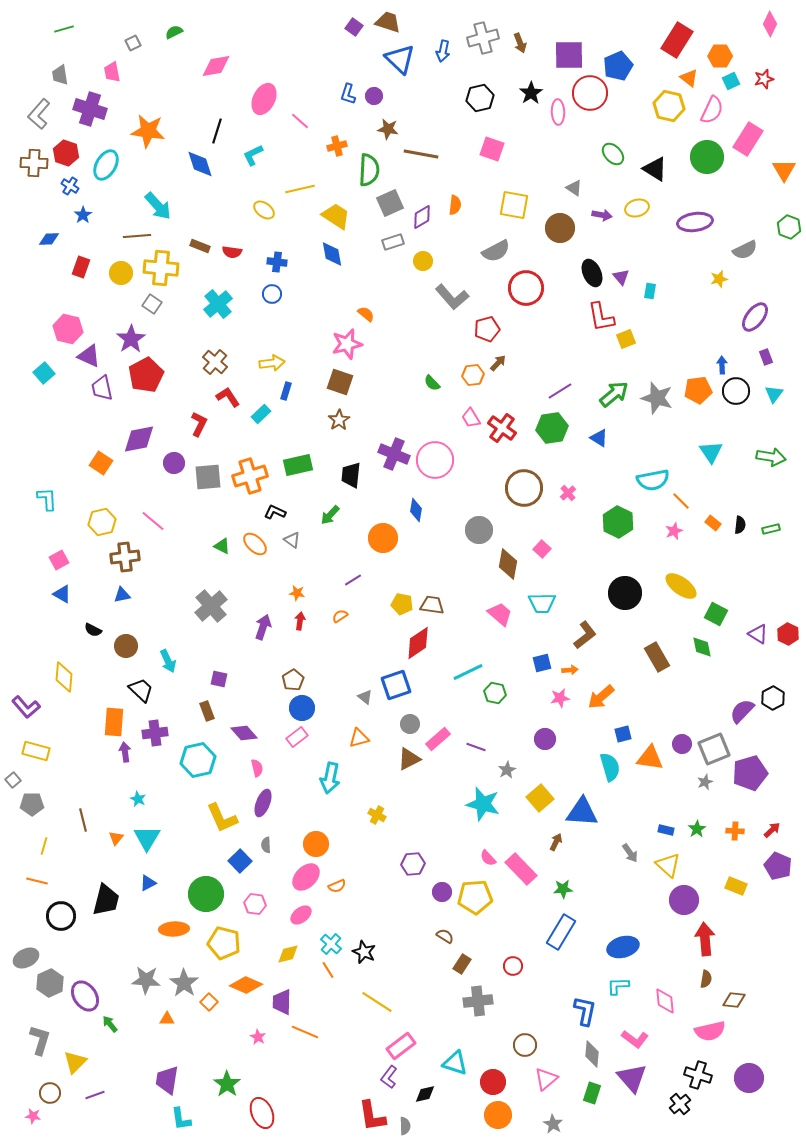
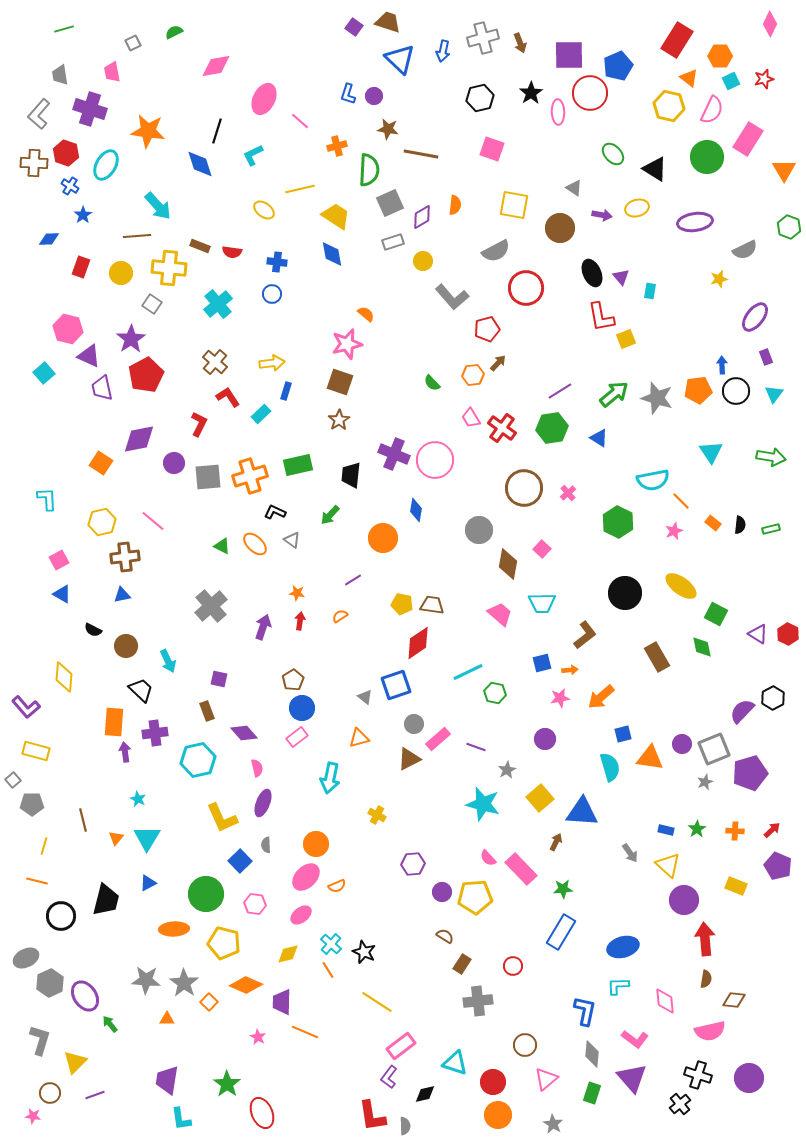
yellow cross at (161, 268): moved 8 px right
gray circle at (410, 724): moved 4 px right
